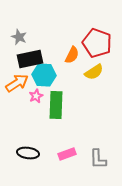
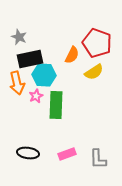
orange arrow: rotated 110 degrees clockwise
